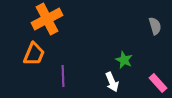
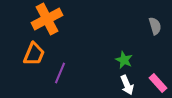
purple line: moved 3 px left, 3 px up; rotated 25 degrees clockwise
white arrow: moved 15 px right, 3 px down
